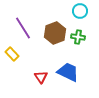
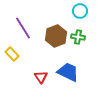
brown hexagon: moved 1 px right, 3 px down
